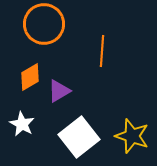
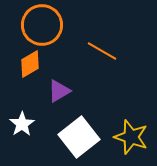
orange circle: moved 2 px left, 1 px down
orange line: rotated 64 degrees counterclockwise
orange diamond: moved 13 px up
white star: rotated 10 degrees clockwise
yellow star: moved 1 px left, 1 px down
